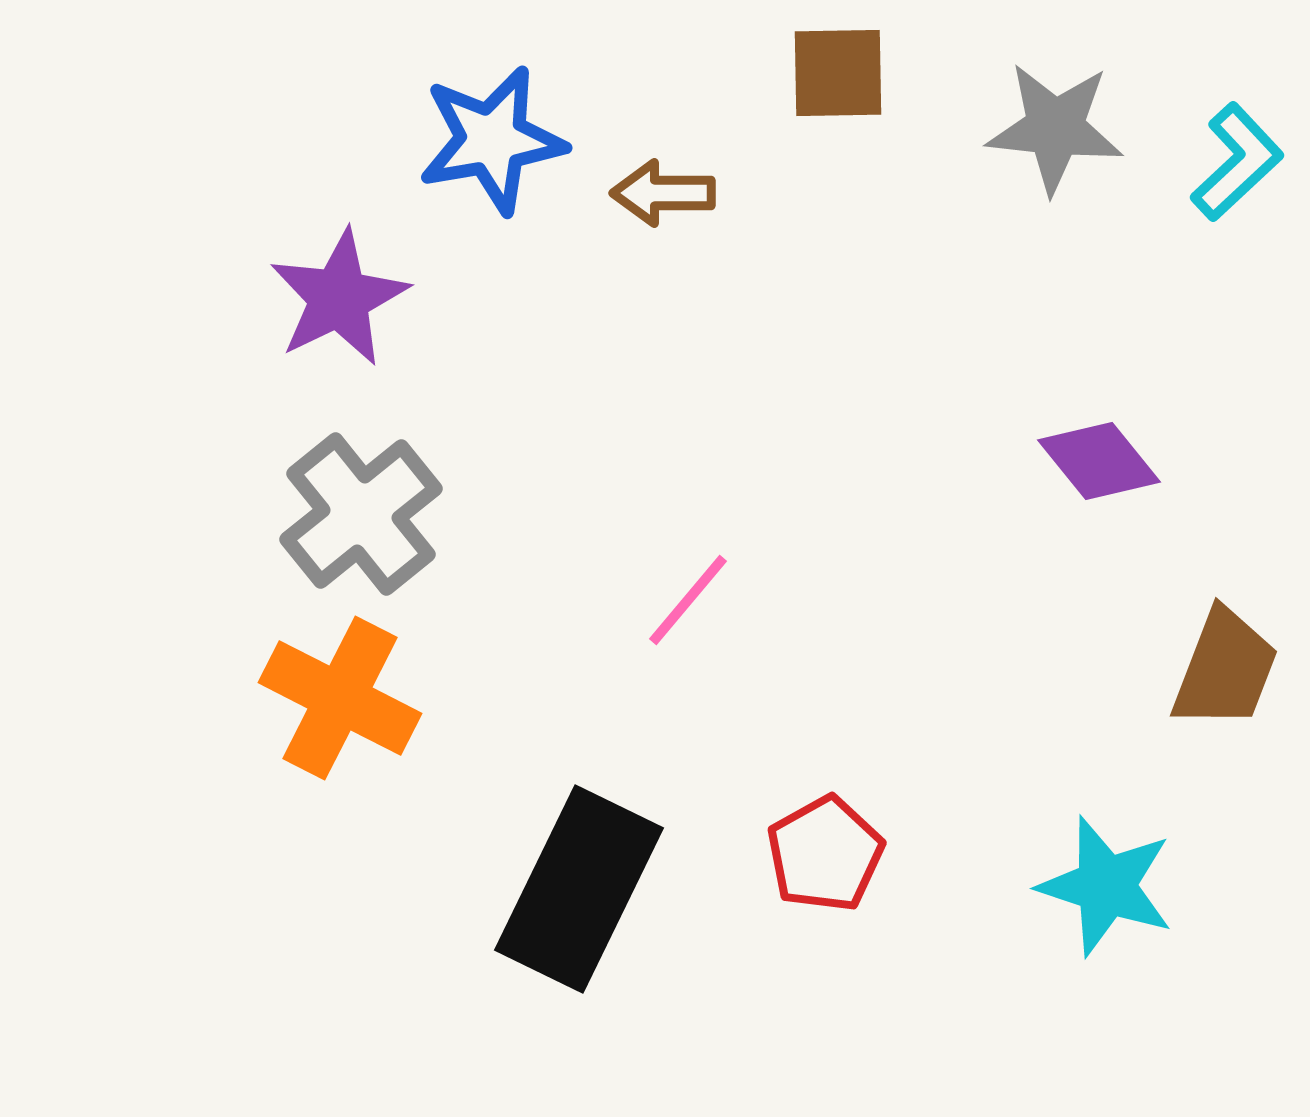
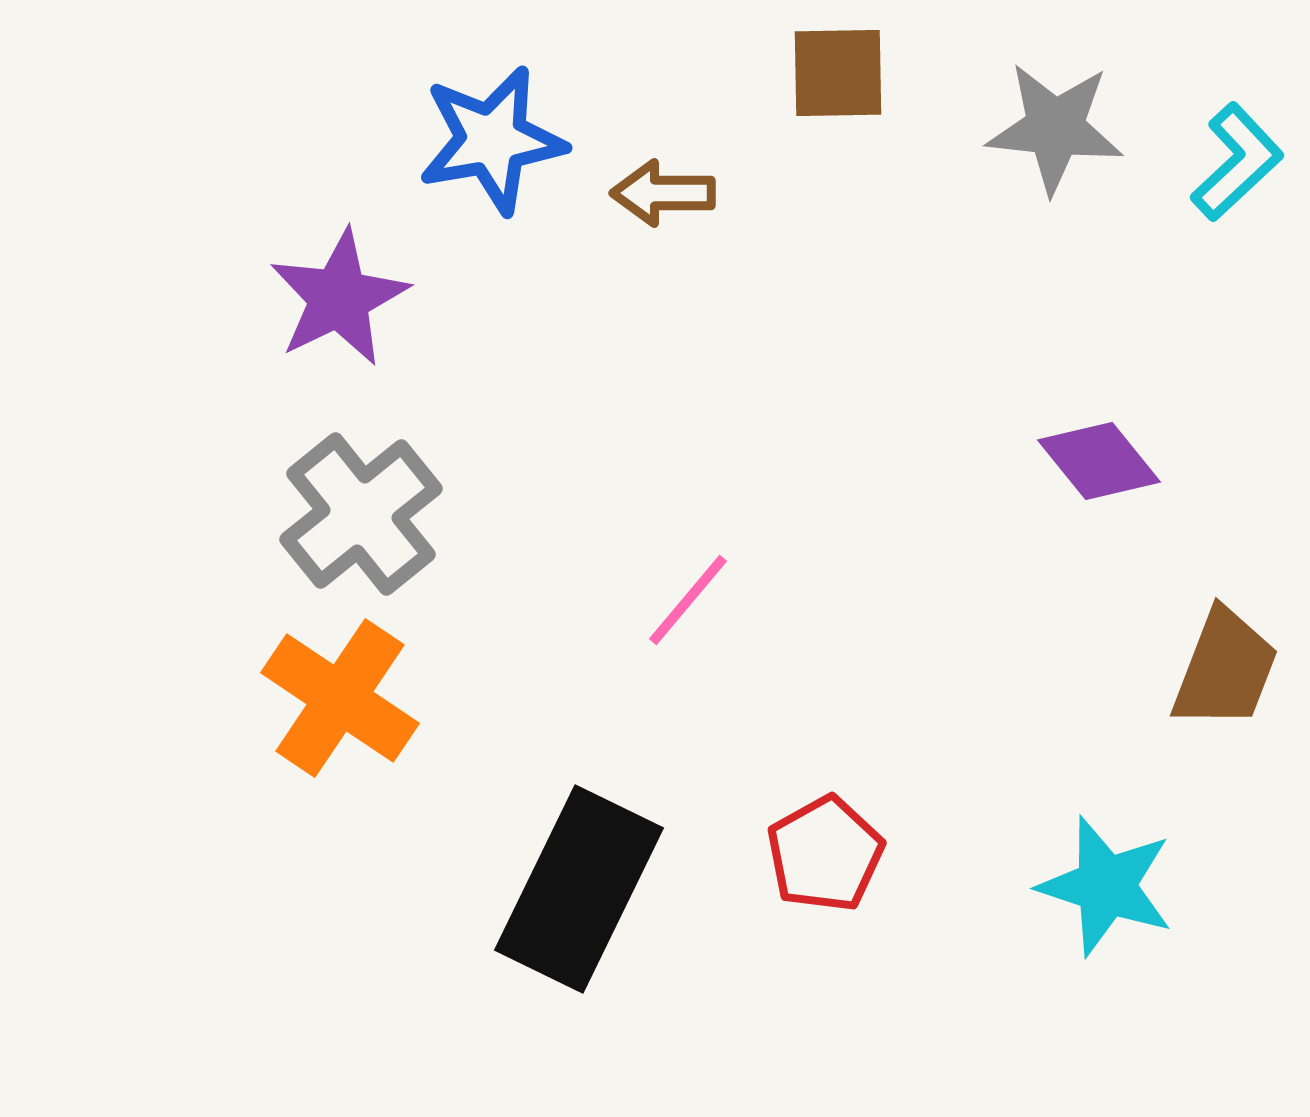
orange cross: rotated 7 degrees clockwise
